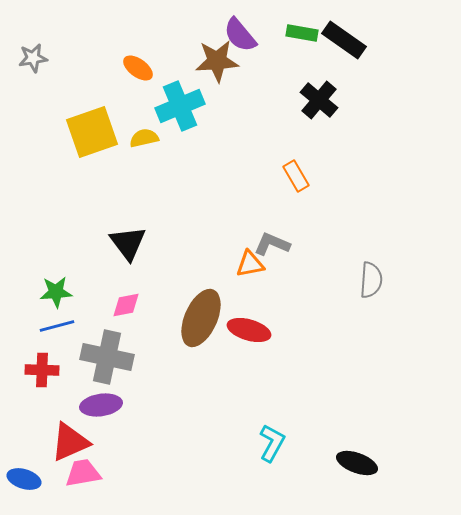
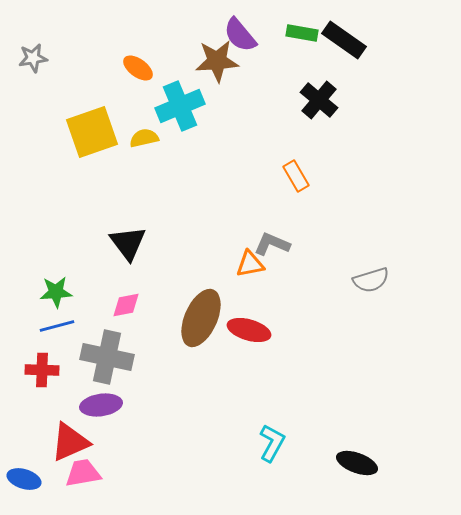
gray semicircle: rotated 69 degrees clockwise
